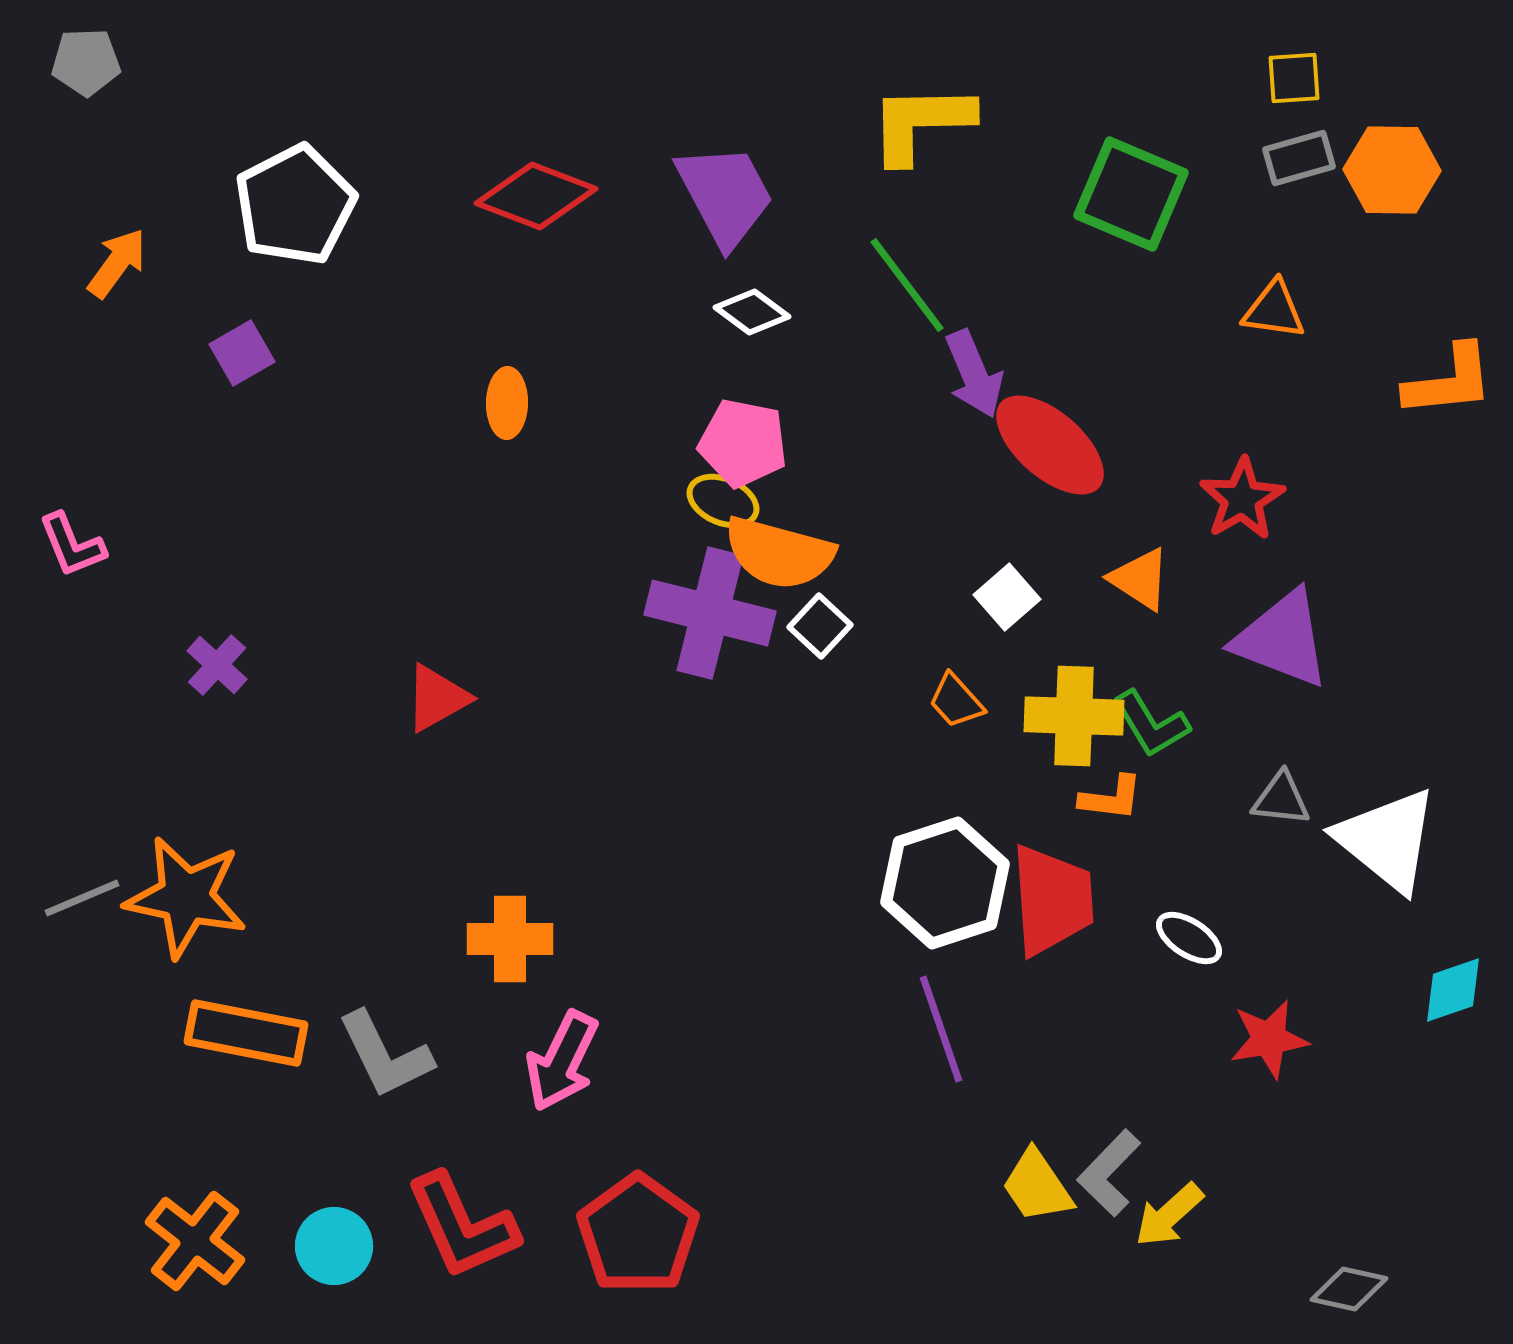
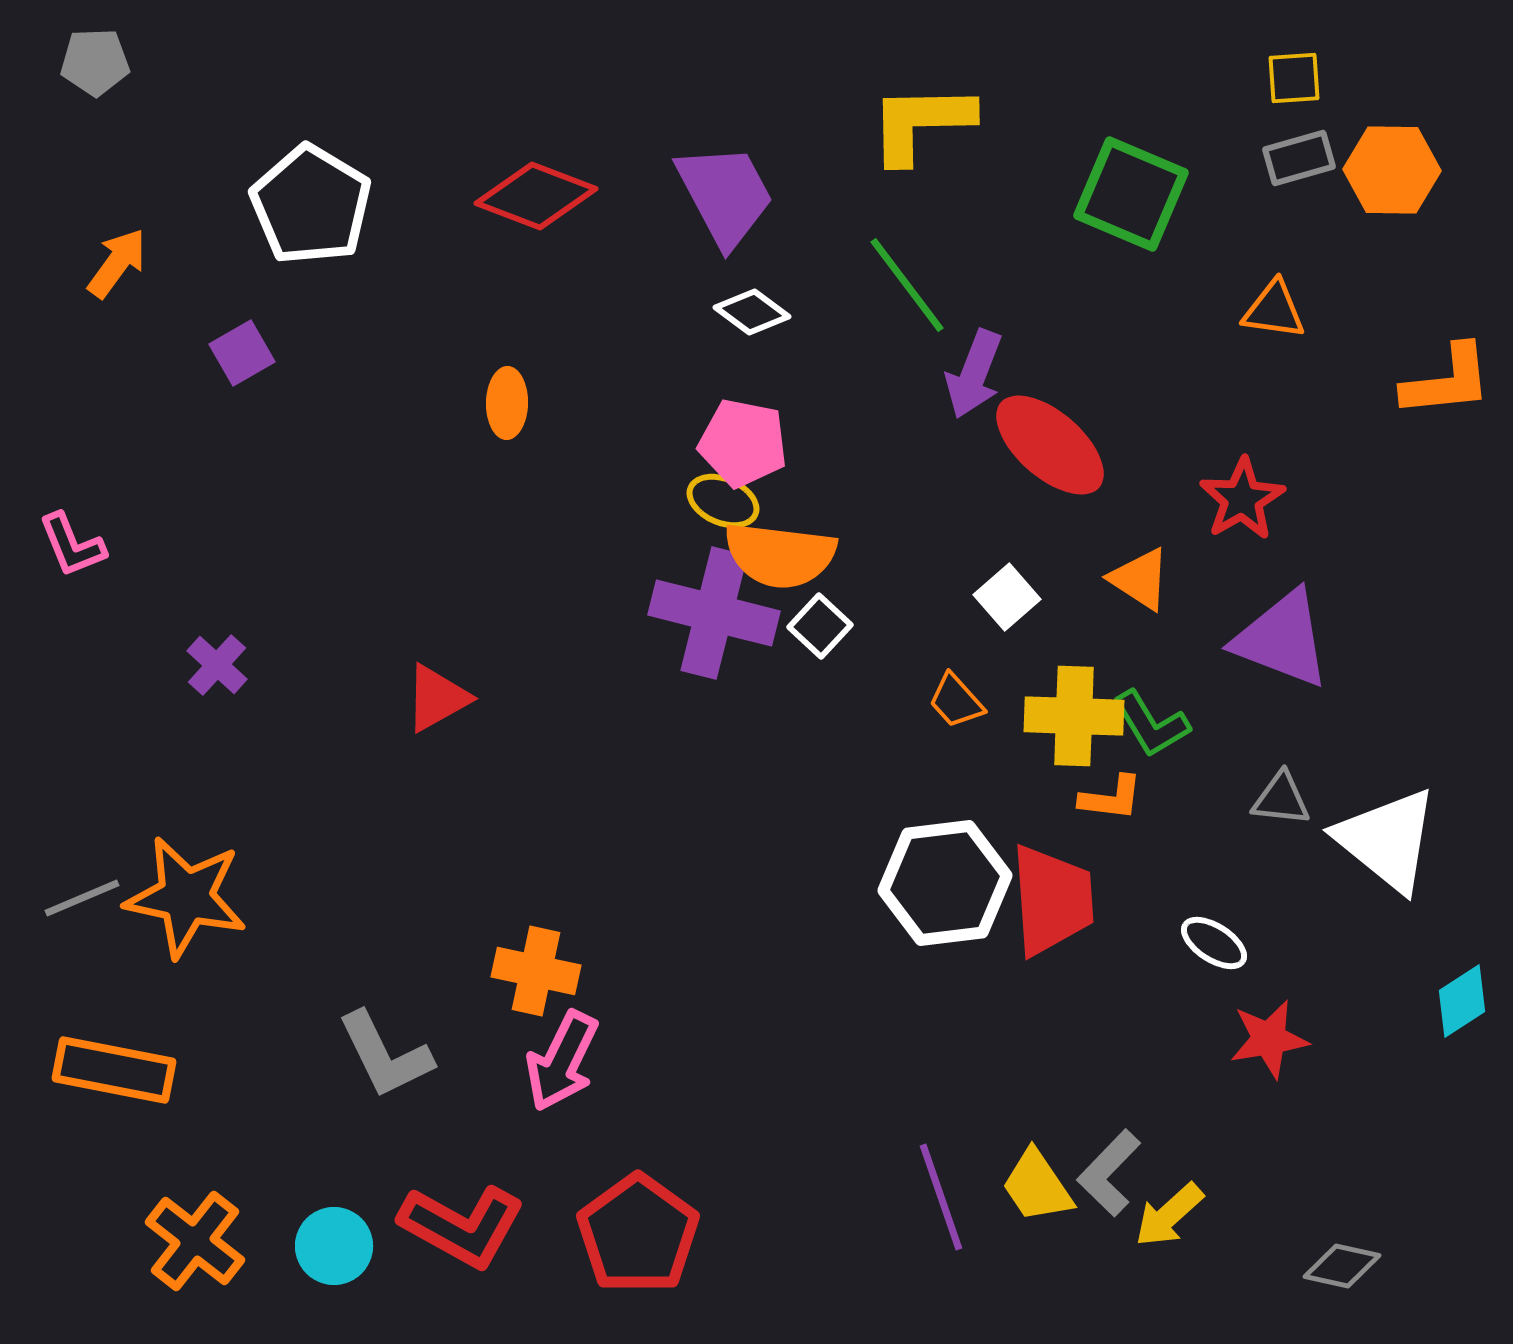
gray pentagon at (86, 62): moved 9 px right
white pentagon at (295, 205): moved 16 px right; rotated 14 degrees counterclockwise
purple arrow at (974, 374): rotated 44 degrees clockwise
orange L-shape at (1449, 381): moved 2 px left
orange semicircle at (779, 553): moved 1 px right, 2 px down; rotated 8 degrees counterclockwise
purple cross at (710, 613): moved 4 px right
white hexagon at (945, 883): rotated 11 degrees clockwise
white ellipse at (1189, 938): moved 25 px right, 5 px down
orange cross at (510, 939): moved 26 px right, 32 px down; rotated 12 degrees clockwise
cyan diamond at (1453, 990): moved 9 px right, 11 px down; rotated 14 degrees counterclockwise
purple line at (941, 1029): moved 168 px down
orange rectangle at (246, 1033): moved 132 px left, 37 px down
red L-shape at (462, 1226): rotated 37 degrees counterclockwise
gray diamond at (1349, 1289): moved 7 px left, 23 px up
